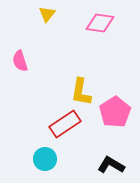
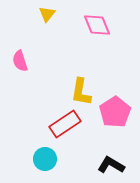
pink diamond: moved 3 px left, 2 px down; rotated 60 degrees clockwise
